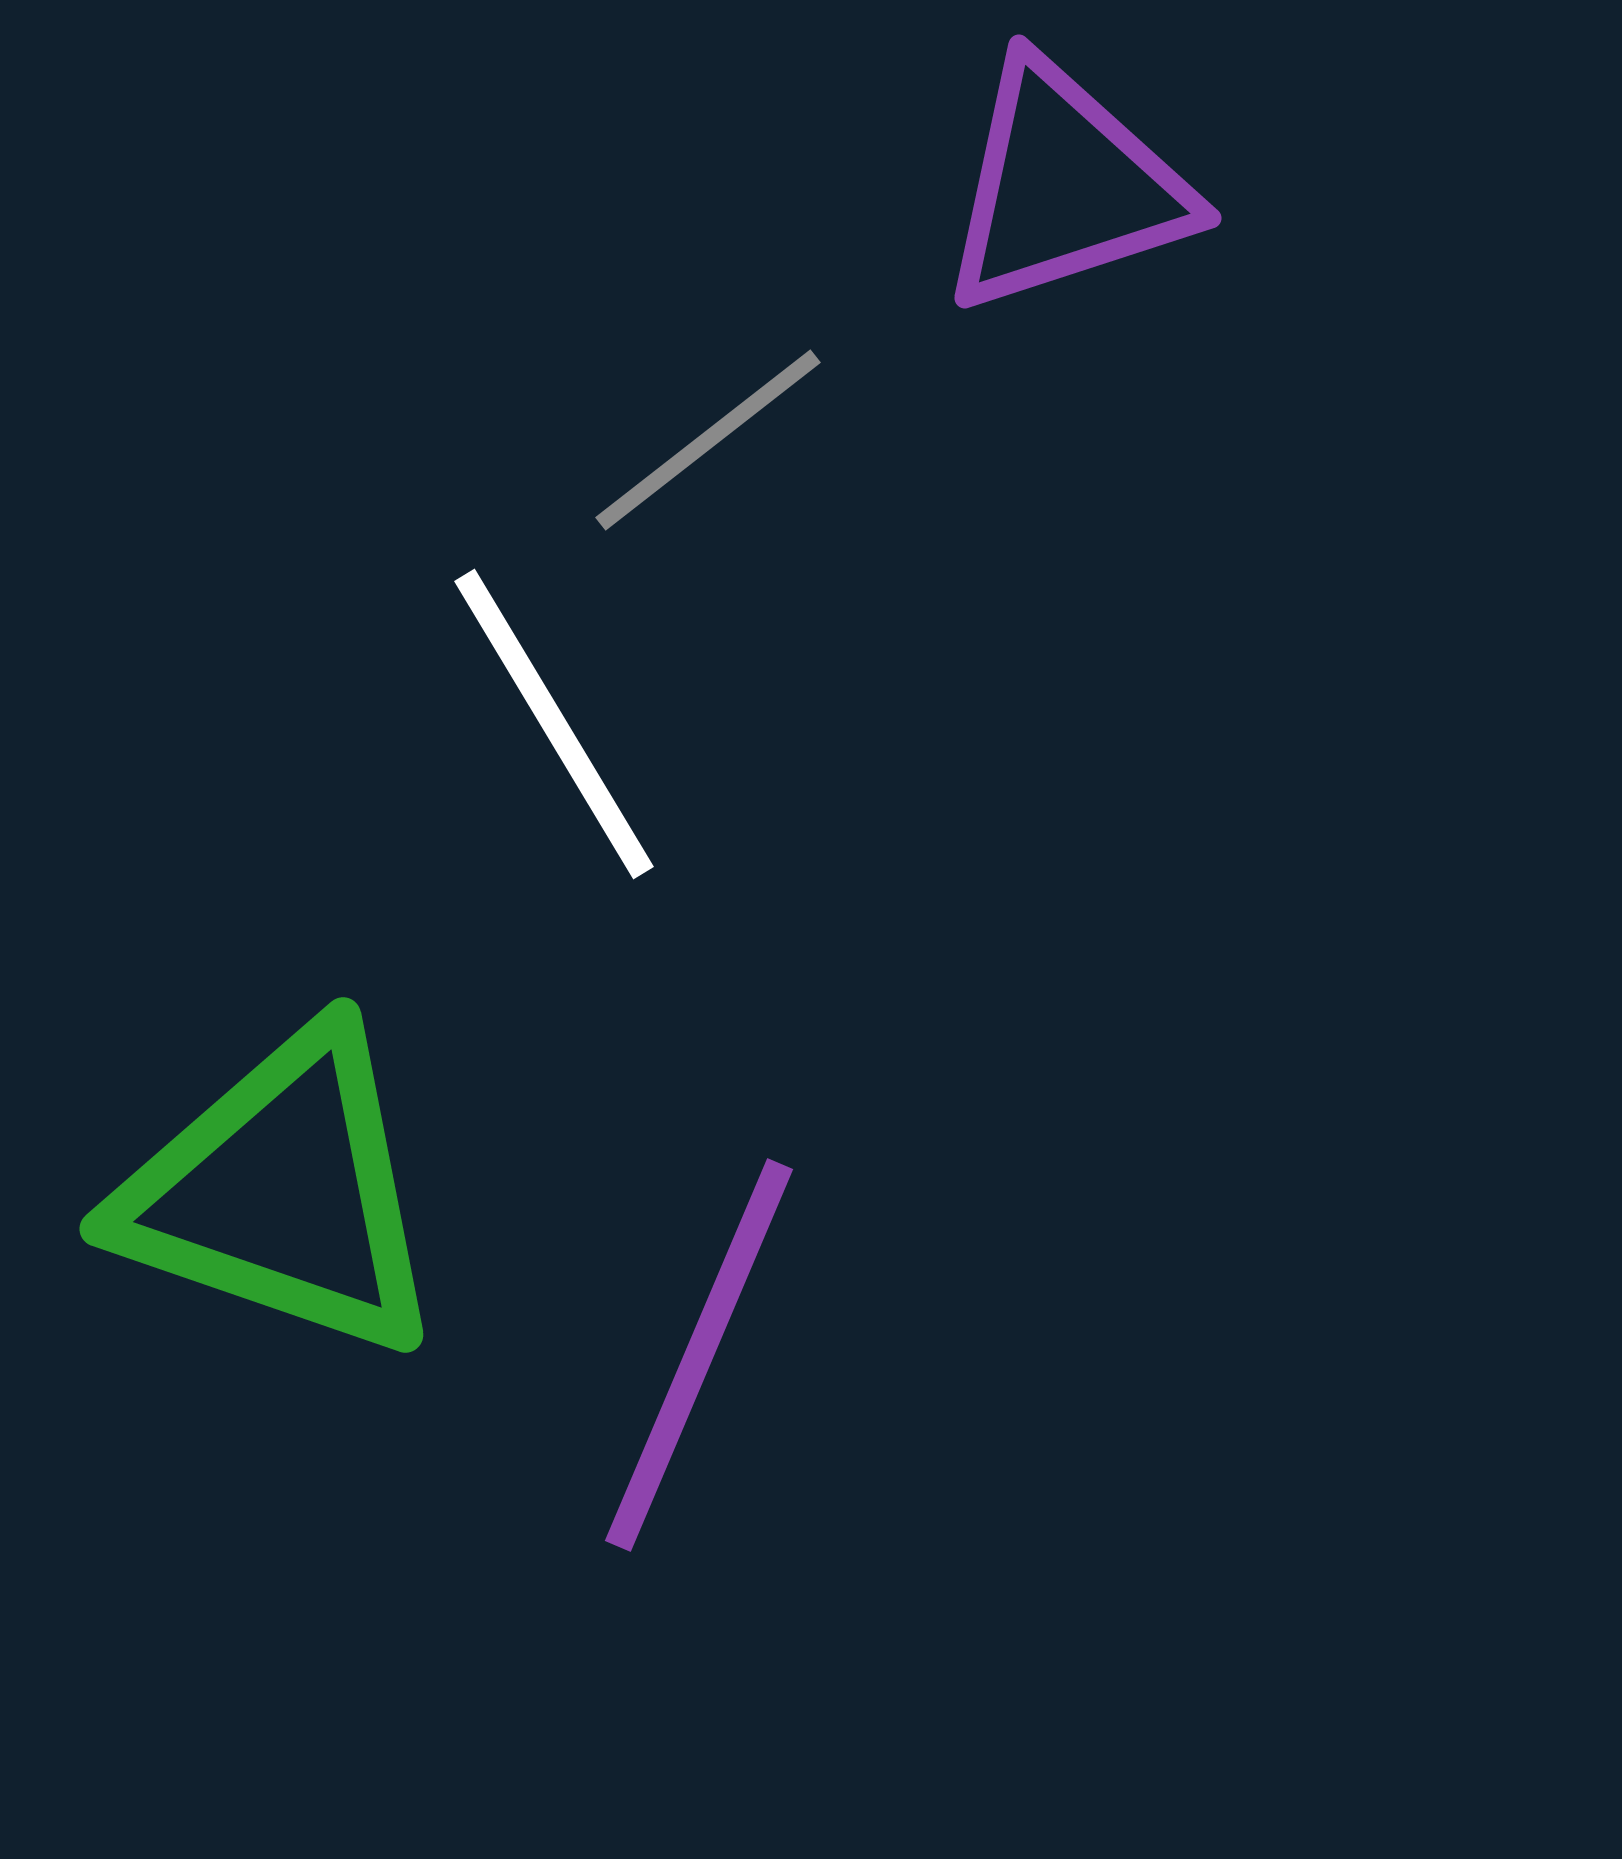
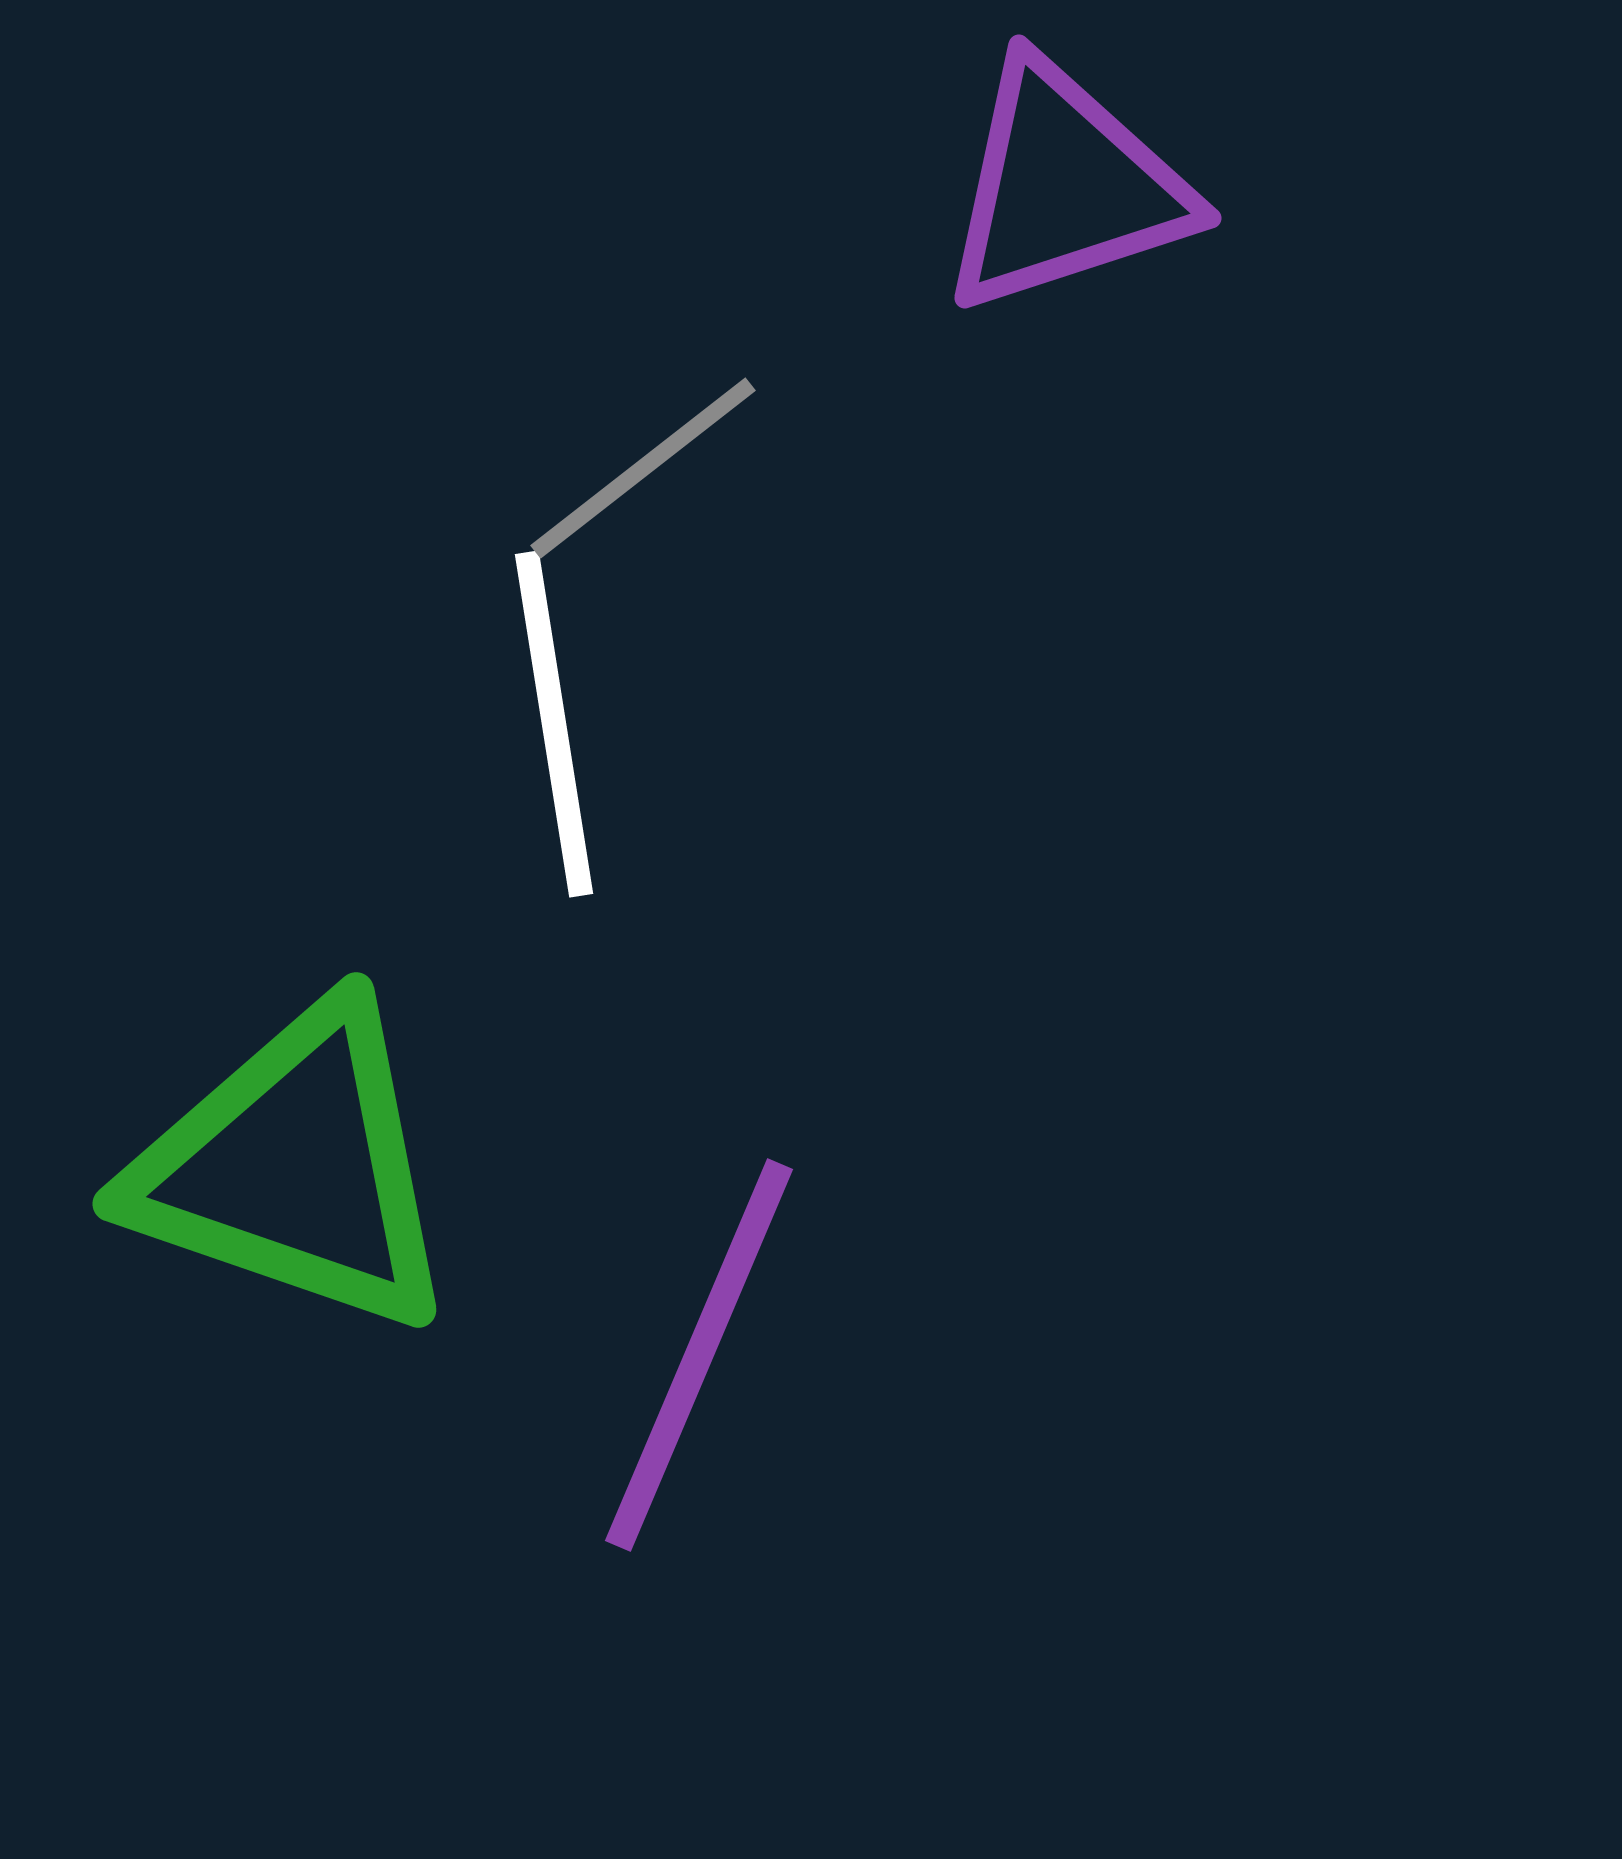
gray line: moved 65 px left, 28 px down
white line: rotated 22 degrees clockwise
green triangle: moved 13 px right, 25 px up
